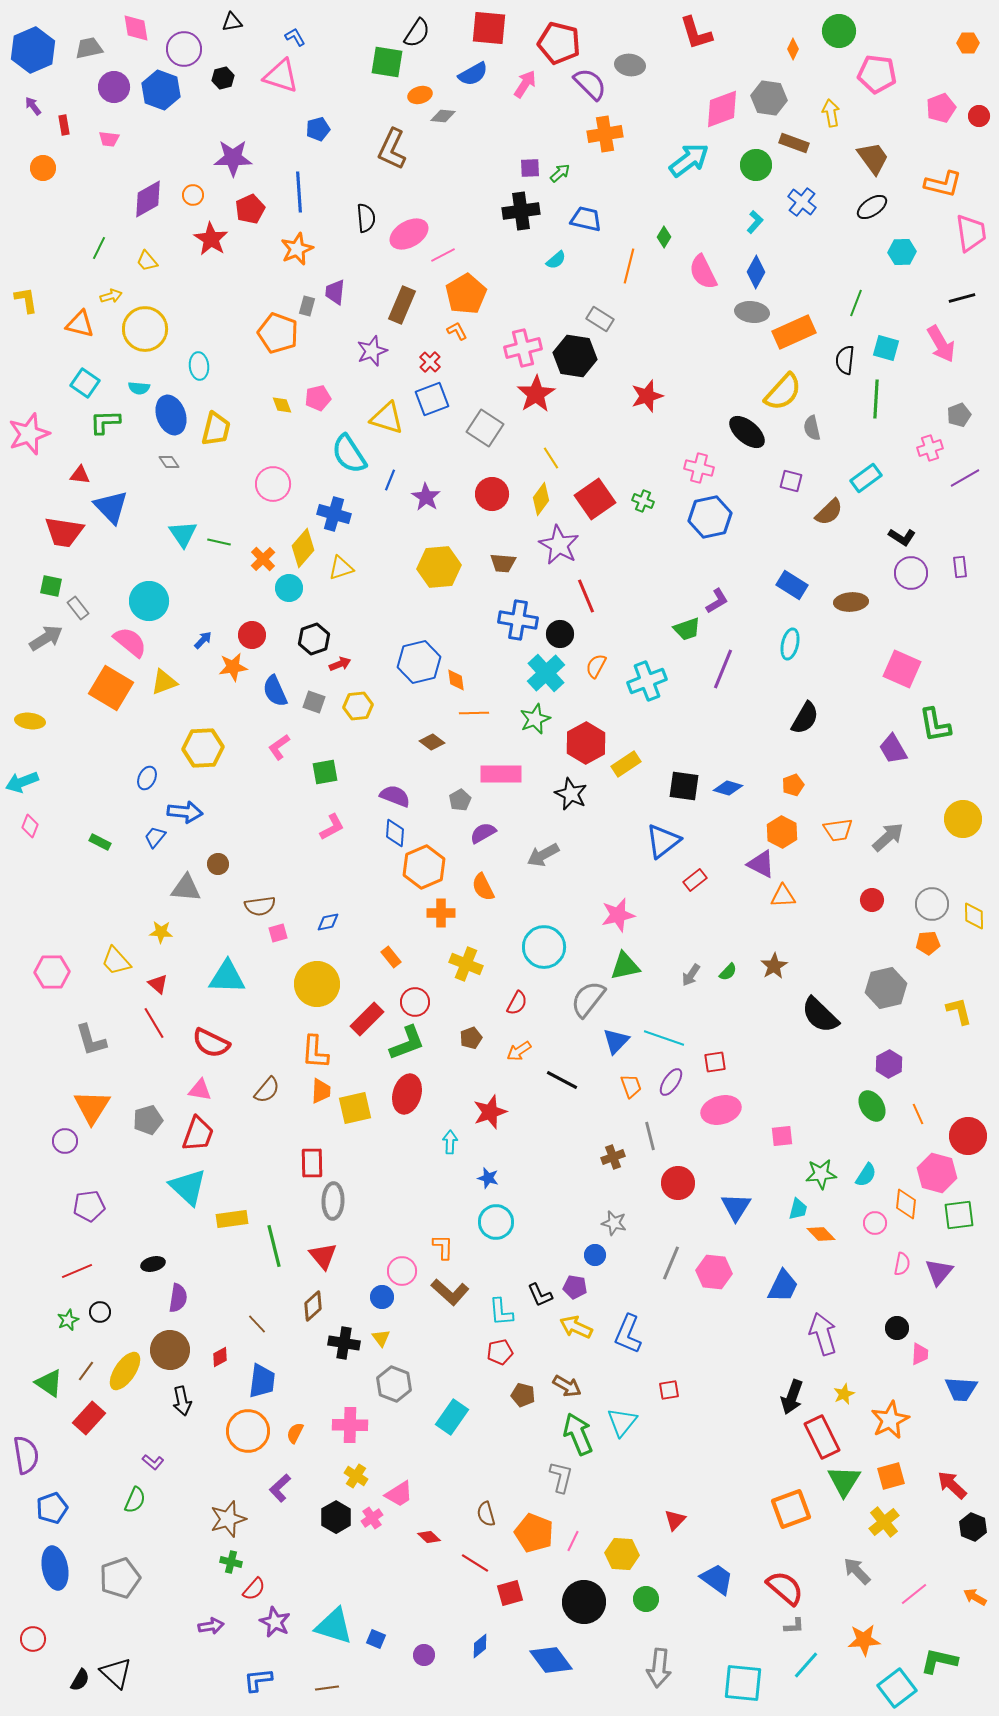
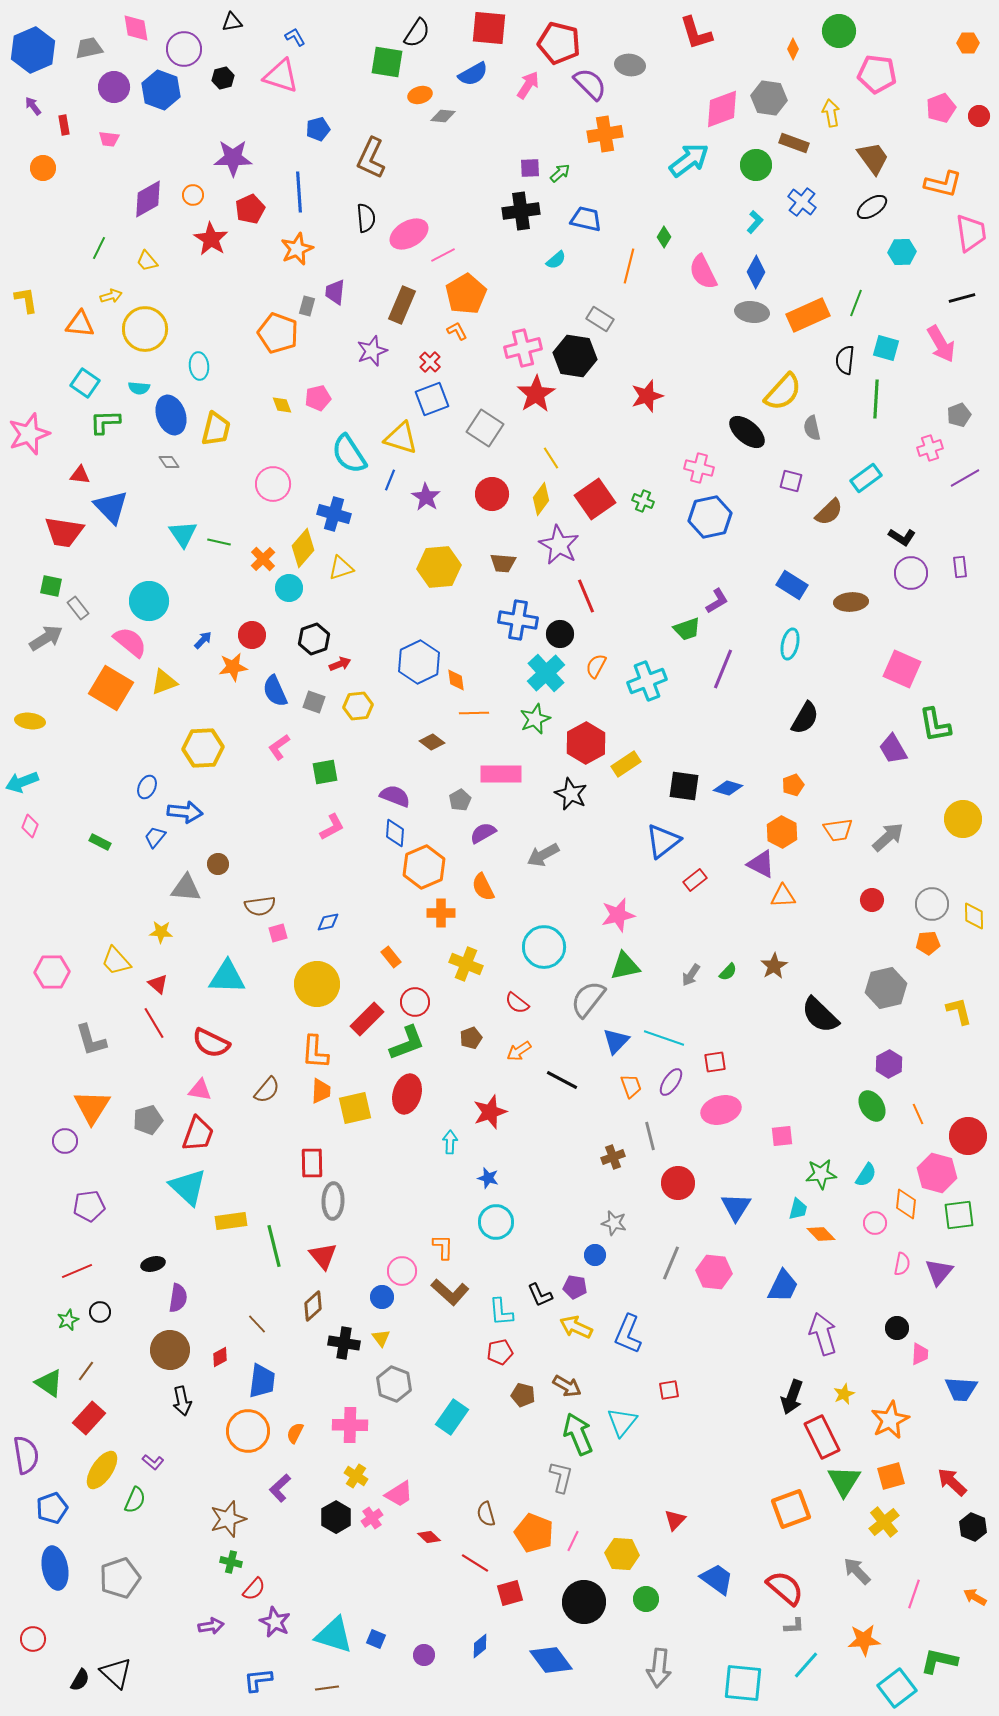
pink arrow at (525, 84): moved 3 px right, 1 px down
brown L-shape at (392, 149): moved 21 px left, 9 px down
orange triangle at (80, 324): rotated 8 degrees counterclockwise
orange rectangle at (794, 332): moved 14 px right, 17 px up
yellow triangle at (387, 418): moved 14 px right, 20 px down
blue hexagon at (419, 662): rotated 12 degrees counterclockwise
blue ellipse at (147, 778): moved 9 px down
red semicircle at (517, 1003): rotated 100 degrees clockwise
yellow rectangle at (232, 1219): moved 1 px left, 2 px down
yellow ellipse at (125, 1371): moved 23 px left, 99 px down
red arrow at (952, 1485): moved 3 px up
pink line at (914, 1594): rotated 32 degrees counterclockwise
cyan triangle at (334, 1626): moved 9 px down
